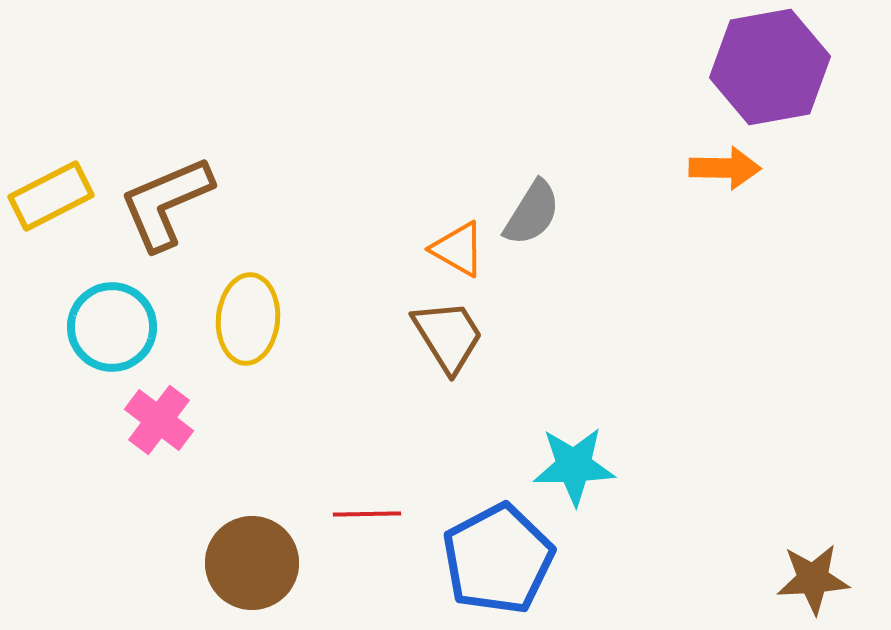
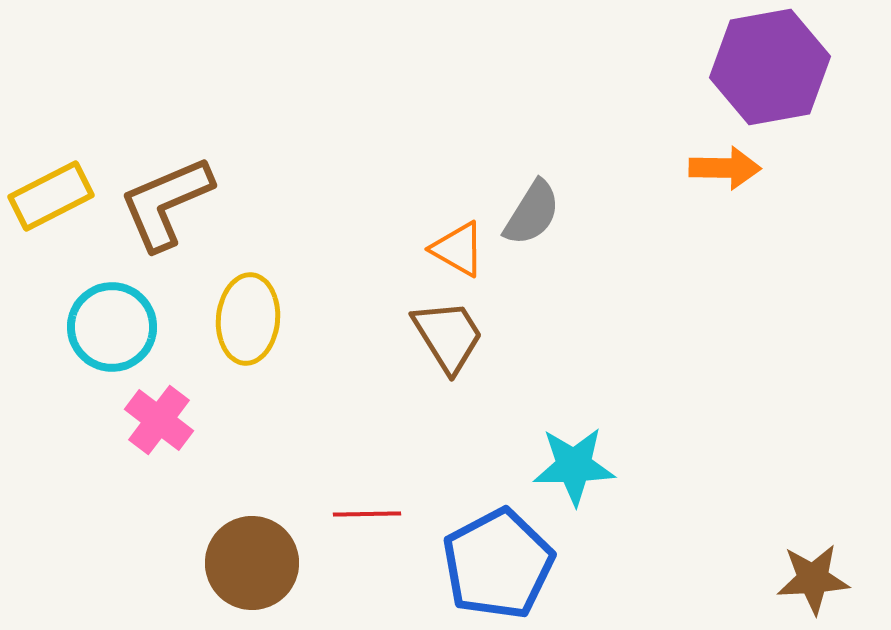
blue pentagon: moved 5 px down
